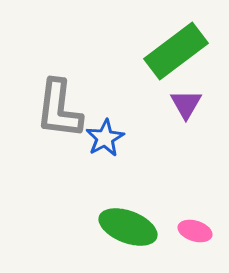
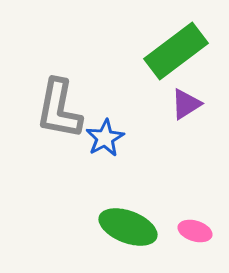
purple triangle: rotated 28 degrees clockwise
gray L-shape: rotated 4 degrees clockwise
